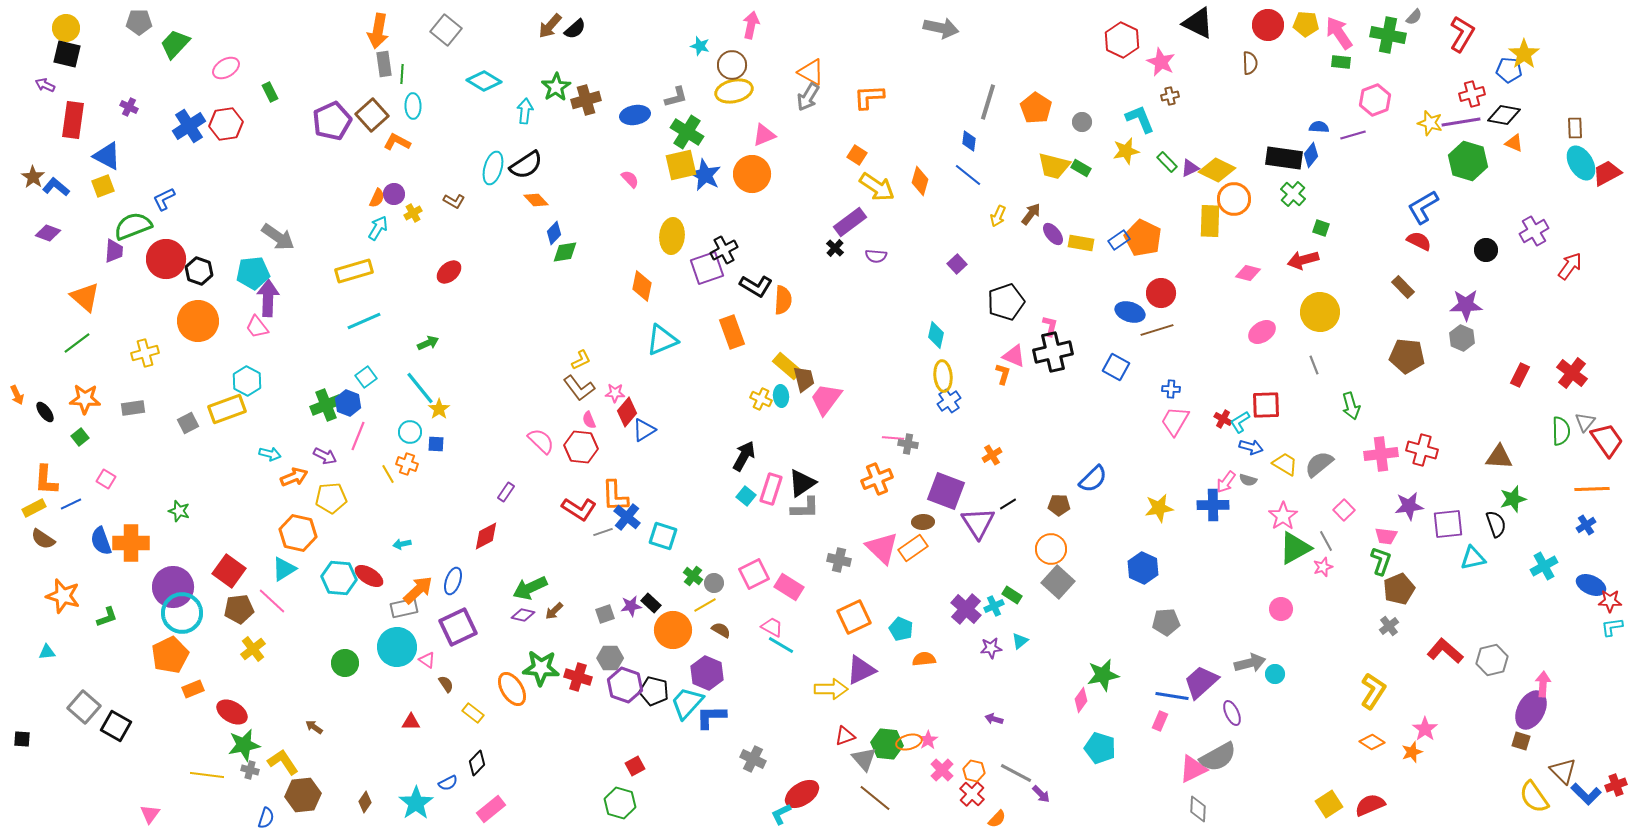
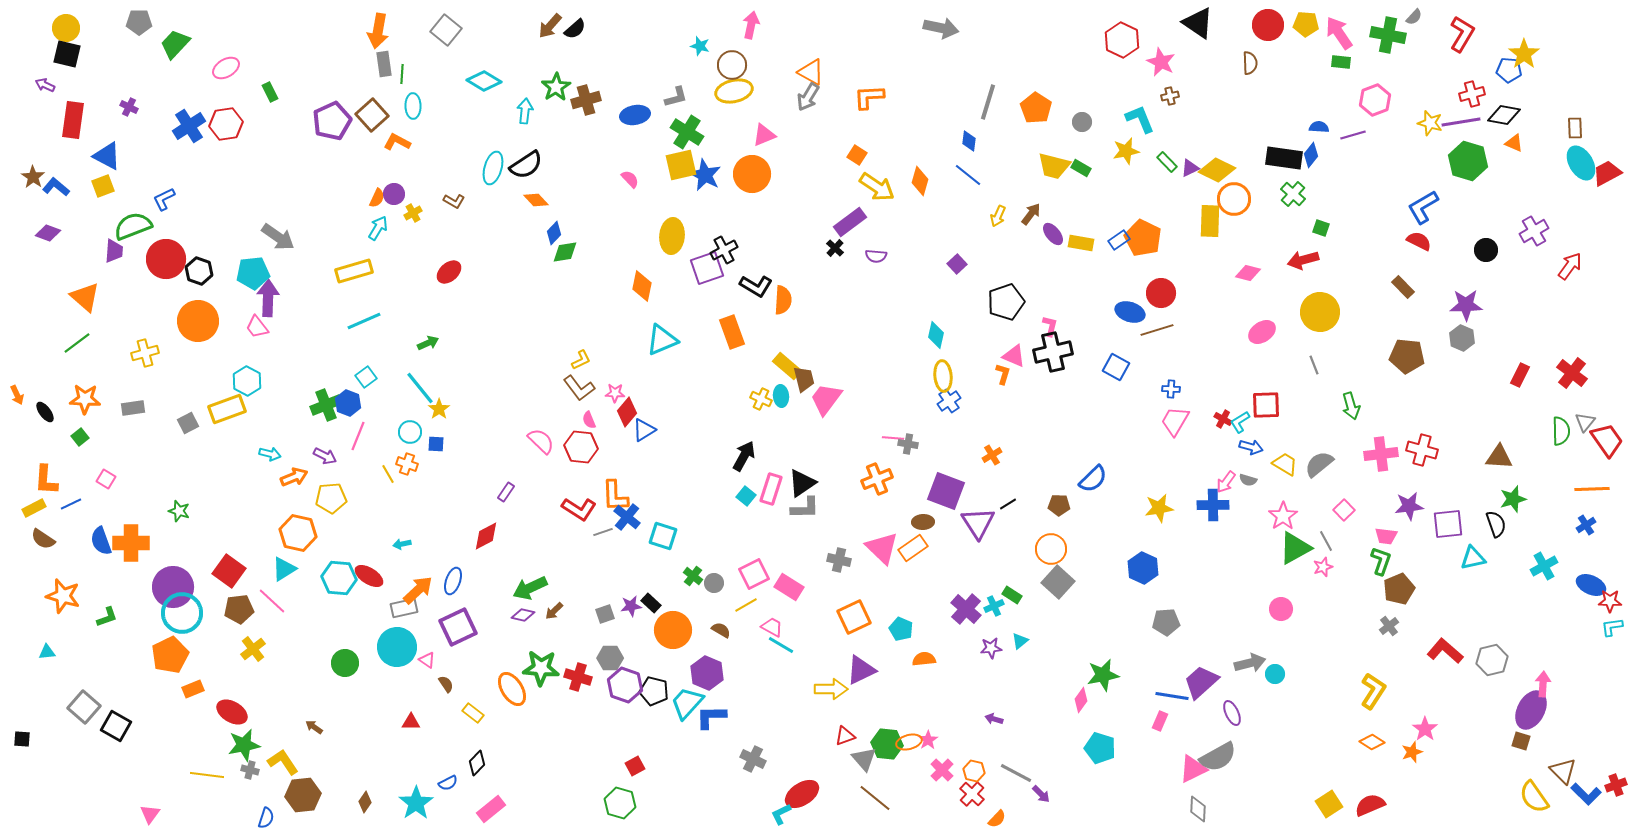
black triangle at (1198, 23): rotated 8 degrees clockwise
yellow line at (705, 605): moved 41 px right
